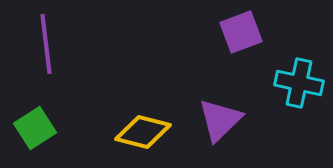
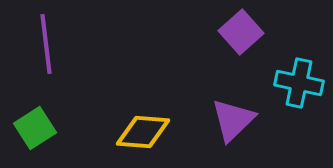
purple square: rotated 21 degrees counterclockwise
purple triangle: moved 13 px right
yellow diamond: rotated 10 degrees counterclockwise
